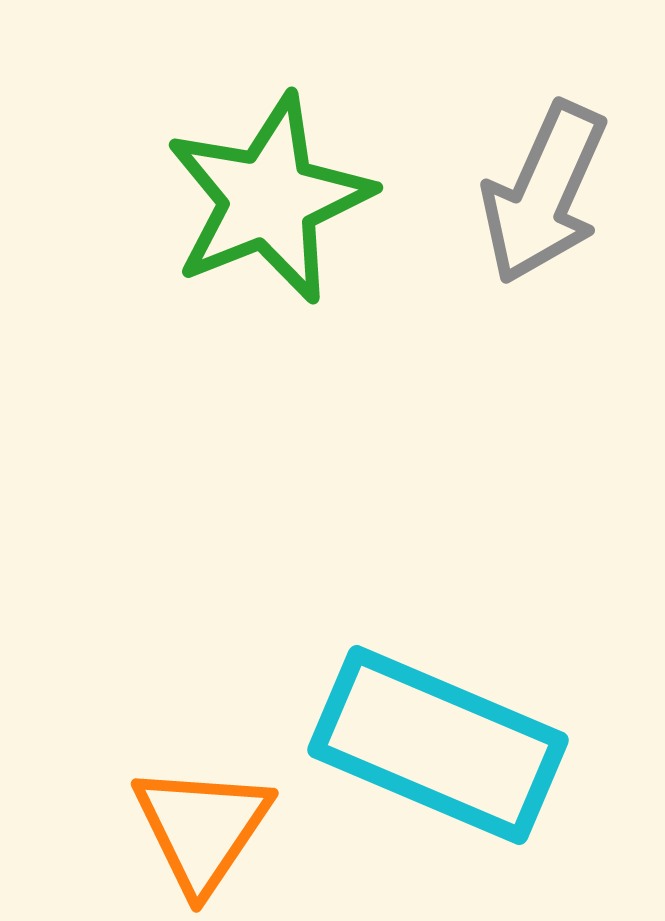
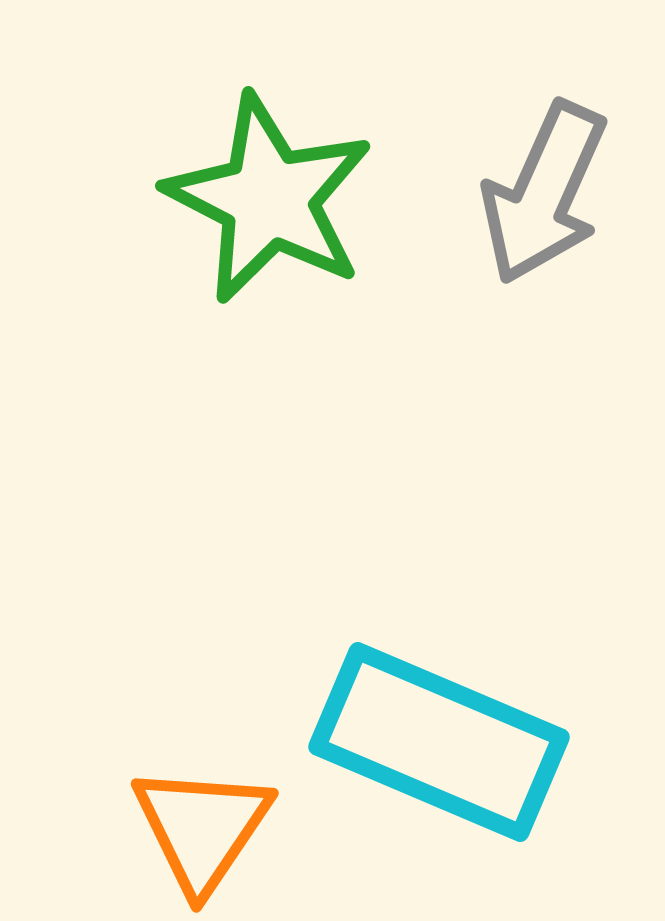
green star: rotated 23 degrees counterclockwise
cyan rectangle: moved 1 px right, 3 px up
